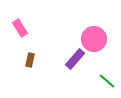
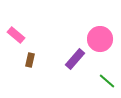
pink rectangle: moved 4 px left, 7 px down; rotated 18 degrees counterclockwise
pink circle: moved 6 px right
